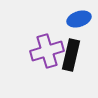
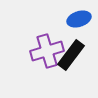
black rectangle: rotated 24 degrees clockwise
